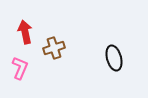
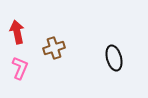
red arrow: moved 8 px left
